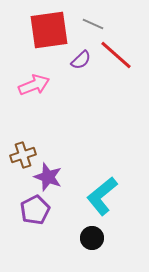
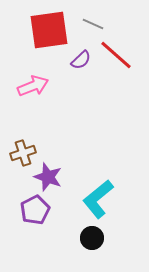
pink arrow: moved 1 px left, 1 px down
brown cross: moved 2 px up
cyan L-shape: moved 4 px left, 3 px down
